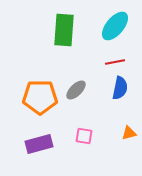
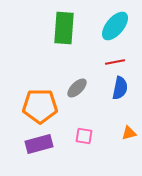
green rectangle: moved 2 px up
gray ellipse: moved 1 px right, 2 px up
orange pentagon: moved 9 px down
